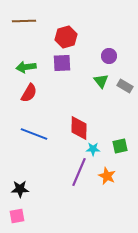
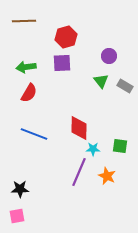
green square: rotated 21 degrees clockwise
